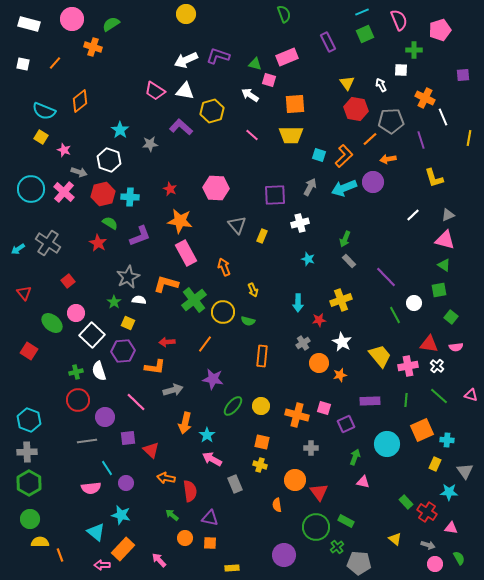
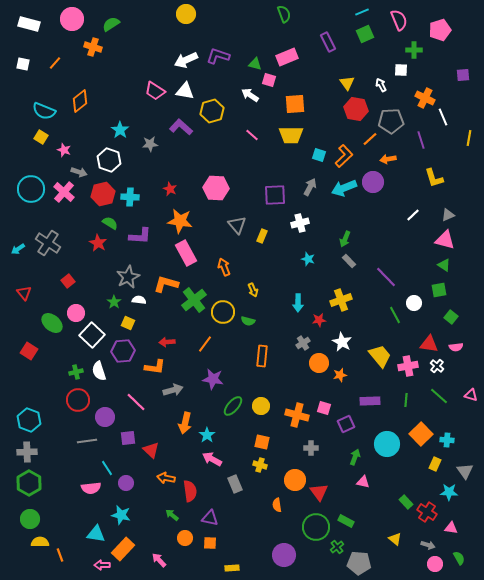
purple L-shape at (140, 236): rotated 25 degrees clockwise
orange square at (422, 430): moved 1 px left, 4 px down; rotated 20 degrees counterclockwise
cyan triangle at (96, 532): moved 2 px down; rotated 30 degrees counterclockwise
